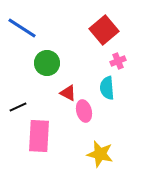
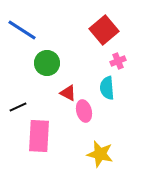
blue line: moved 2 px down
